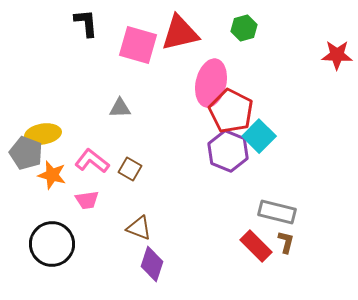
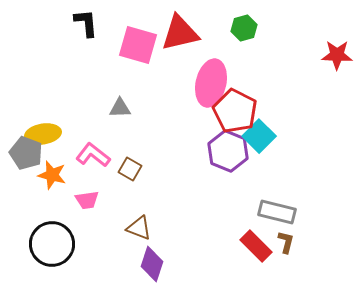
red pentagon: moved 4 px right
pink L-shape: moved 1 px right, 6 px up
